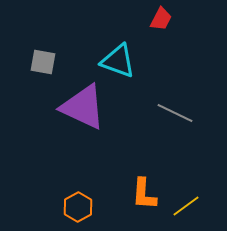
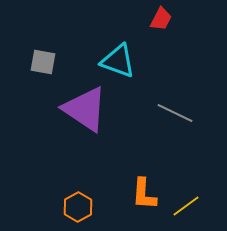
purple triangle: moved 2 px right, 2 px down; rotated 9 degrees clockwise
